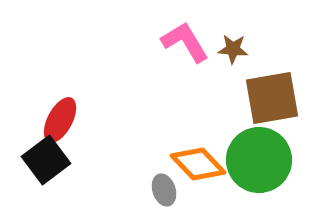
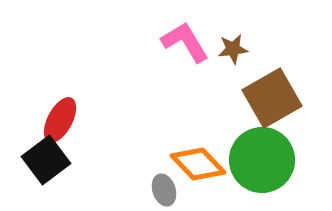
brown star: rotated 12 degrees counterclockwise
brown square: rotated 20 degrees counterclockwise
green circle: moved 3 px right
